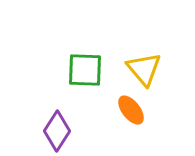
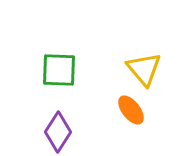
green square: moved 26 px left
purple diamond: moved 1 px right, 1 px down
